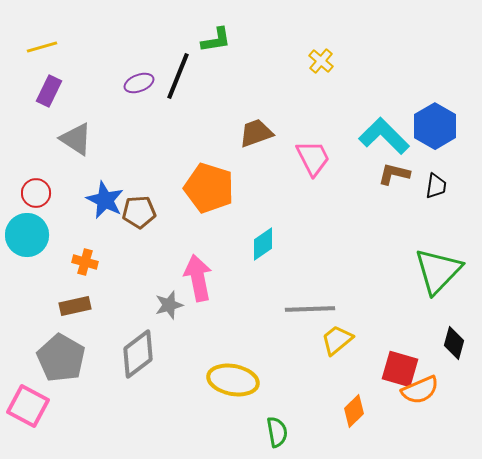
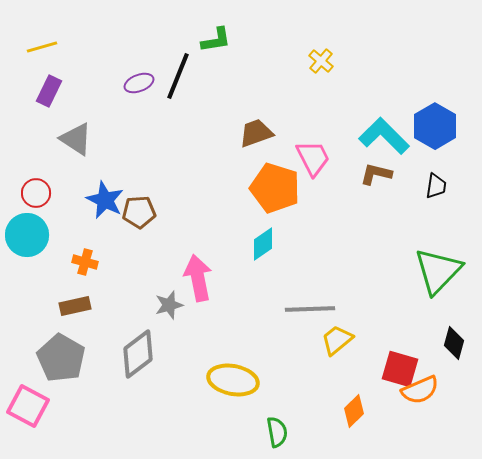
brown L-shape: moved 18 px left
orange pentagon: moved 66 px right
